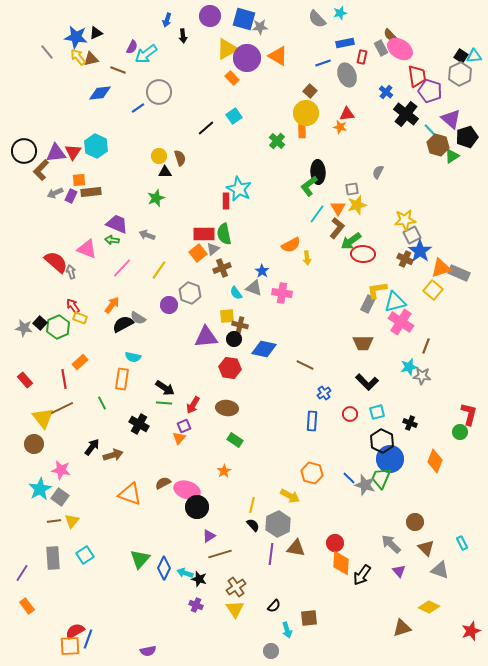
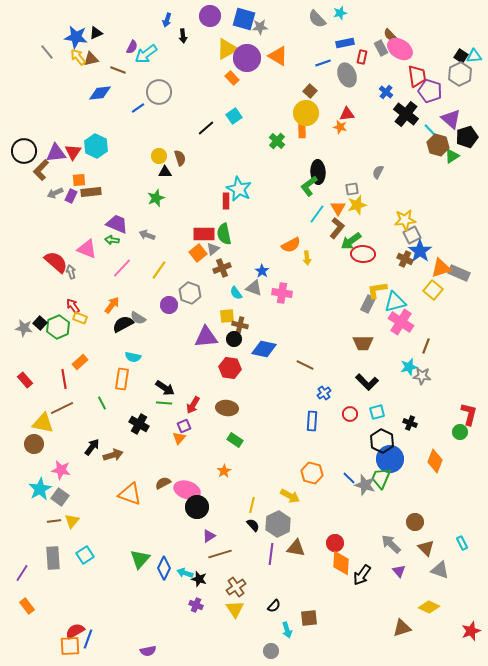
yellow triangle at (43, 418): moved 5 px down; rotated 40 degrees counterclockwise
